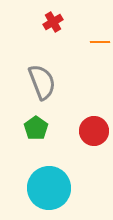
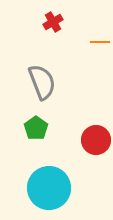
red circle: moved 2 px right, 9 px down
